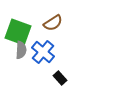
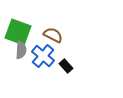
brown semicircle: moved 12 px down; rotated 120 degrees counterclockwise
blue cross: moved 4 px down
black rectangle: moved 6 px right, 12 px up
